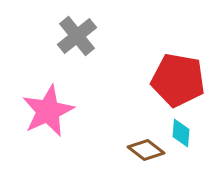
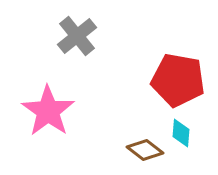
pink star: rotated 12 degrees counterclockwise
brown diamond: moved 1 px left
